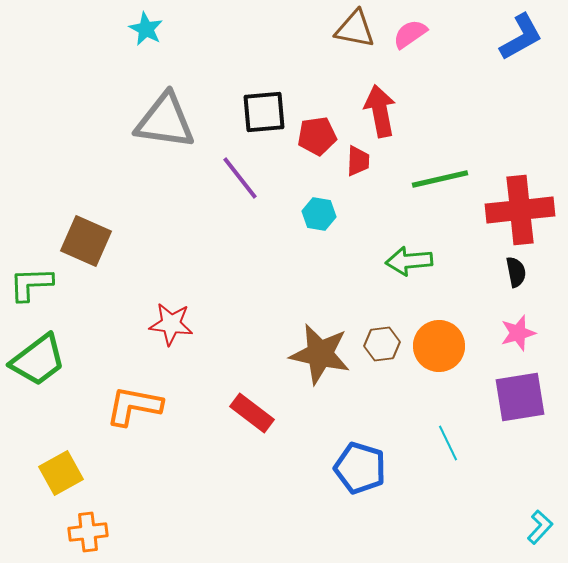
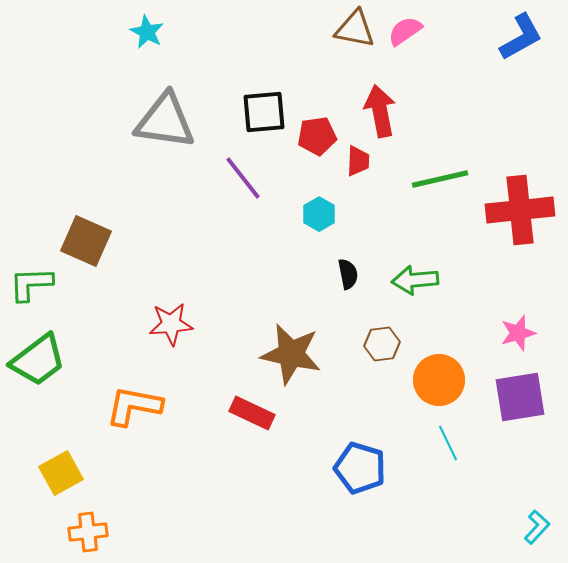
cyan star: moved 1 px right, 3 px down
pink semicircle: moved 5 px left, 3 px up
purple line: moved 3 px right
cyan hexagon: rotated 20 degrees clockwise
green arrow: moved 6 px right, 19 px down
black semicircle: moved 168 px left, 2 px down
red star: rotated 12 degrees counterclockwise
orange circle: moved 34 px down
brown star: moved 29 px left
red rectangle: rotated 12 degrees counterclockwise
cyan L-shape: moved 3 px left
